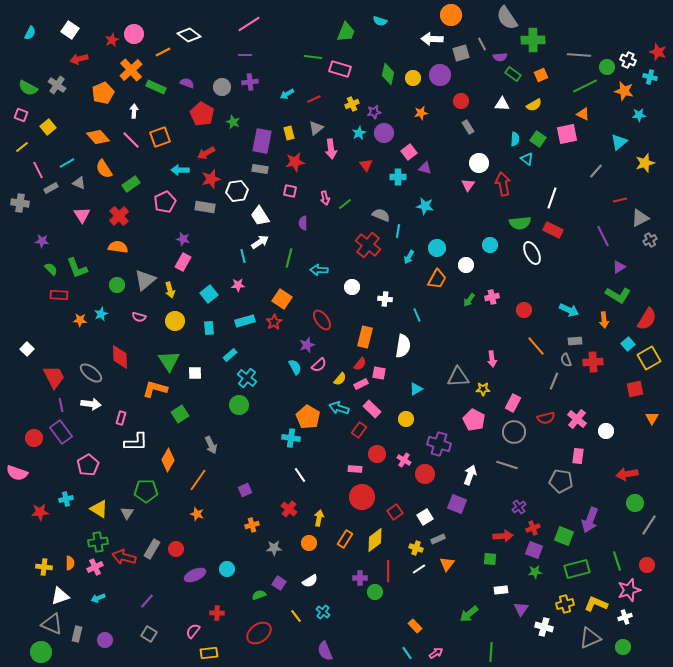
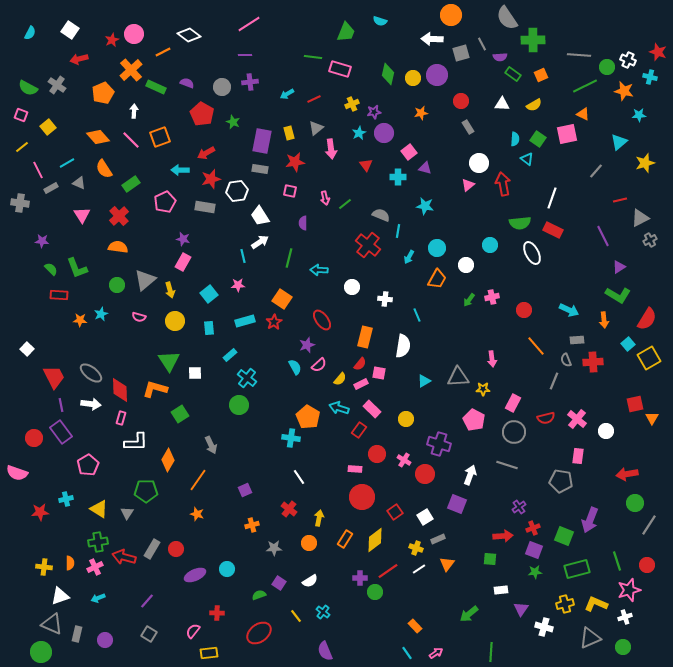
purple circle at (440, 75): moved 3 px left
pink triangle at (468, 185): rotated 16 degrees clockwise
gray rectangle at (575, 341): moved 2 px right, 1 px up
red diamond at (120, 357): moved 33 px down
cyan triangle at (416, 389): moved 8 px right, 8 px up
red square at (635, 389): moved 15 px down
white line at (300, 475): moved 1 px left, 2 px down
red line at (388, 571): rotated 55 degrees clockwise
